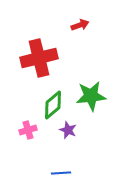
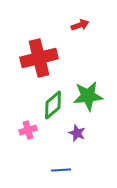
green star: moved 3 px left
purple star: moved 9 px right, 3 px down
blue line: moved 3 px up
